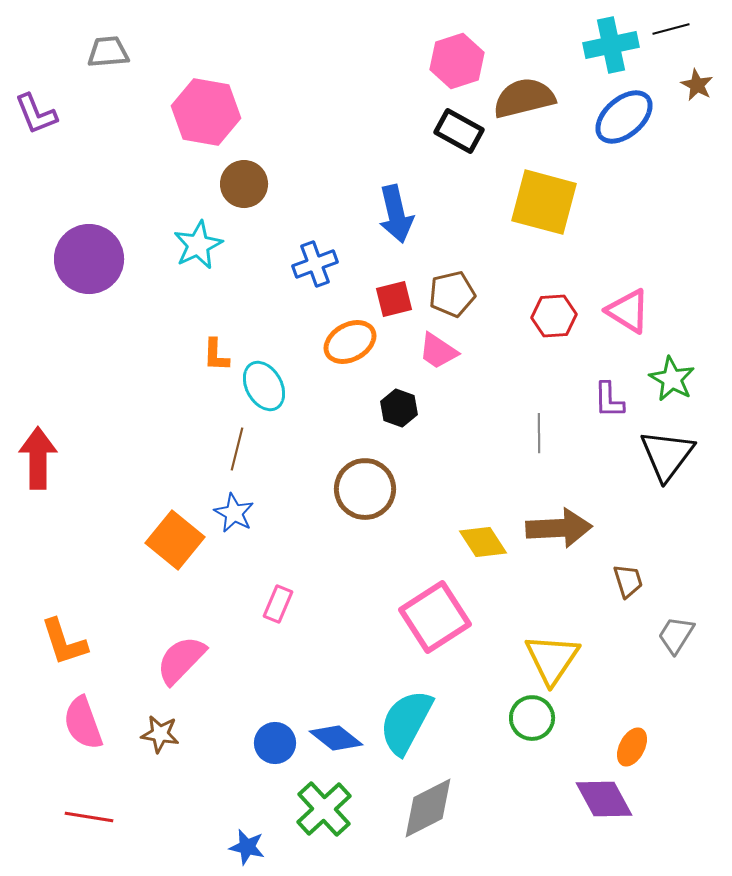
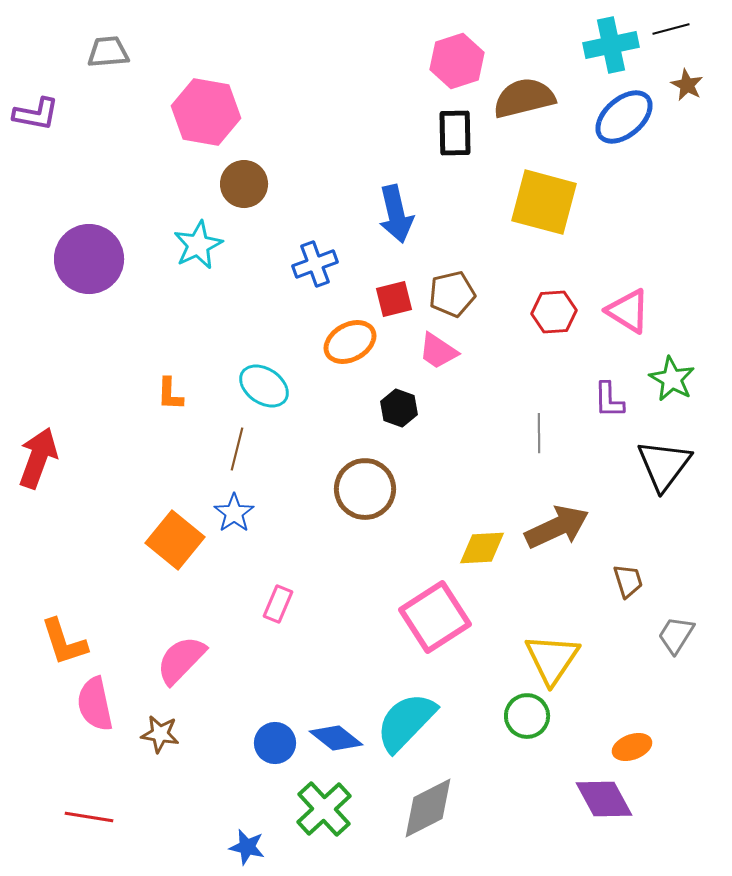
brown star at (697, 85): moved 10 px left
purple L-shape at (36, 114): rotated 57 degrees counterclockwise
black rectangle at (459, 131): moved 4 px left, 2 px down; rotated 60 degrees clockwise
red hexagon at (554, 316): moved 4 px up
orange L-shape at (216, 355): moved 46 px left, 39 px down
cyan ellipse at (264, 386): rotated 27 degrees counterclockwise
black triangle at (667, 455): moved 3 px left, 10 px down
red arrow at (38, 458): rotated 20 degrees clockwise
blue star at (234, 513): rotated 9 degrees clockwise
brown arrow at (559, 528): moved 2 px left, 1 px up; rotated 22 degrees counterclockwise
yellow diamond at (483, 542): moved 1 px left, 6 px down; rotated 60 degrees counterclockwise
green circle at (532, 718): moved 5 px left, 2 px up
cyan semicircle at (406, 722): rotated 16 degrees clockwise
pink semicircle at (83, 723): moved 12 px right, 19 px up; rotated 8 degrees clockwise
orange ellipse at (632, 747): rotated 42 degrees clockwise
